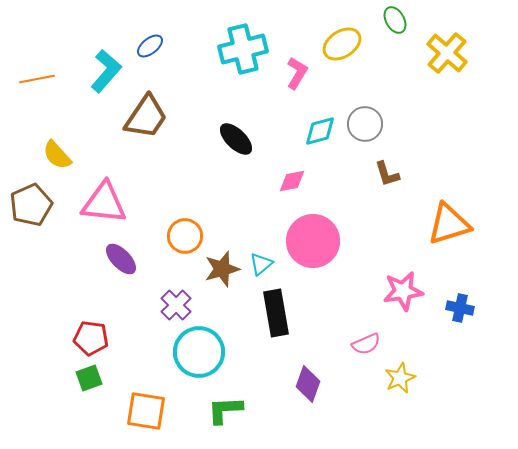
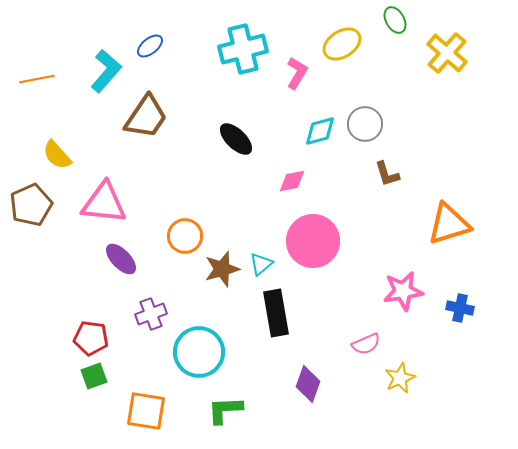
purple cross: moved 25 px left, 9 px down; rotated 24 degrees clockwise
green square: moved 5 px right, 2 px up
